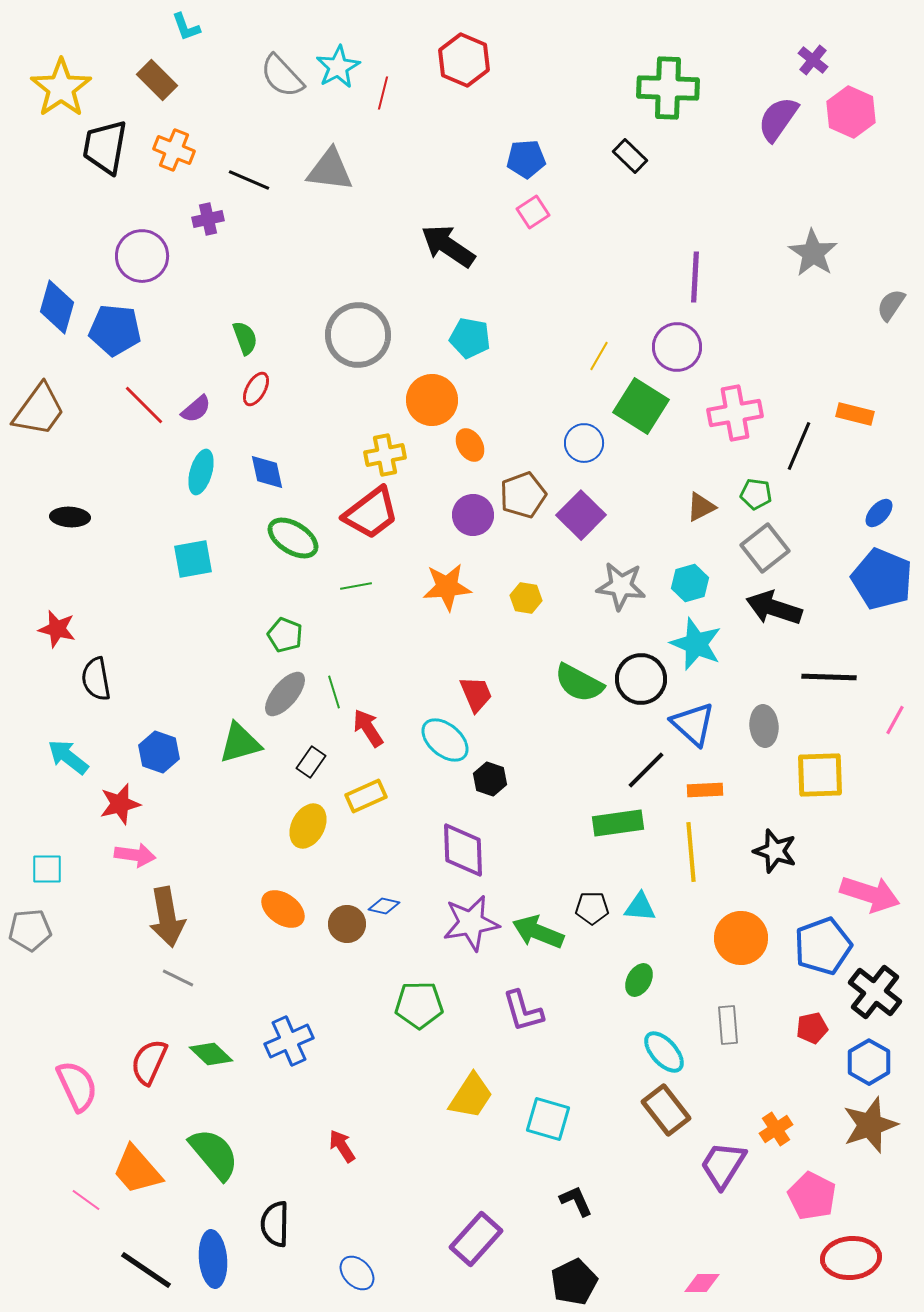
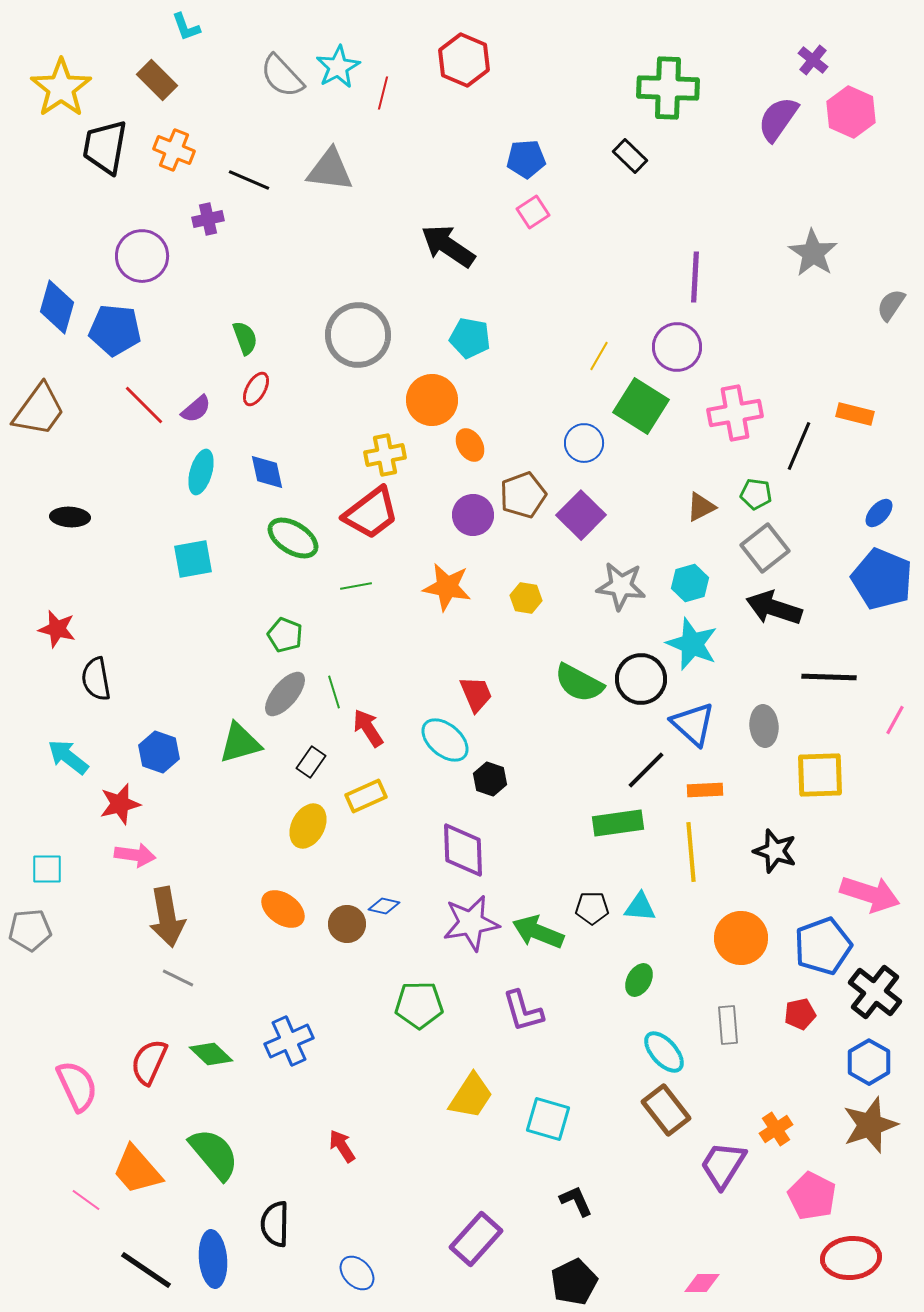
orange star at (447, 587): rotated 15 degrees clockwise
cyan star at (696, 644): moved 4 px left
red pentagon at (812, 1028): moved 12 px left, 14 px up
